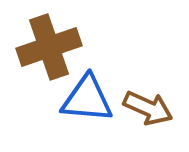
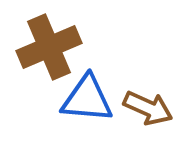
brown cross: rotated 4 degrees counterclockwise
